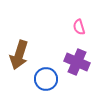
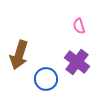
pink semicircle: moved 1 px up
purple cross: rotated 15 degrees clockwise
